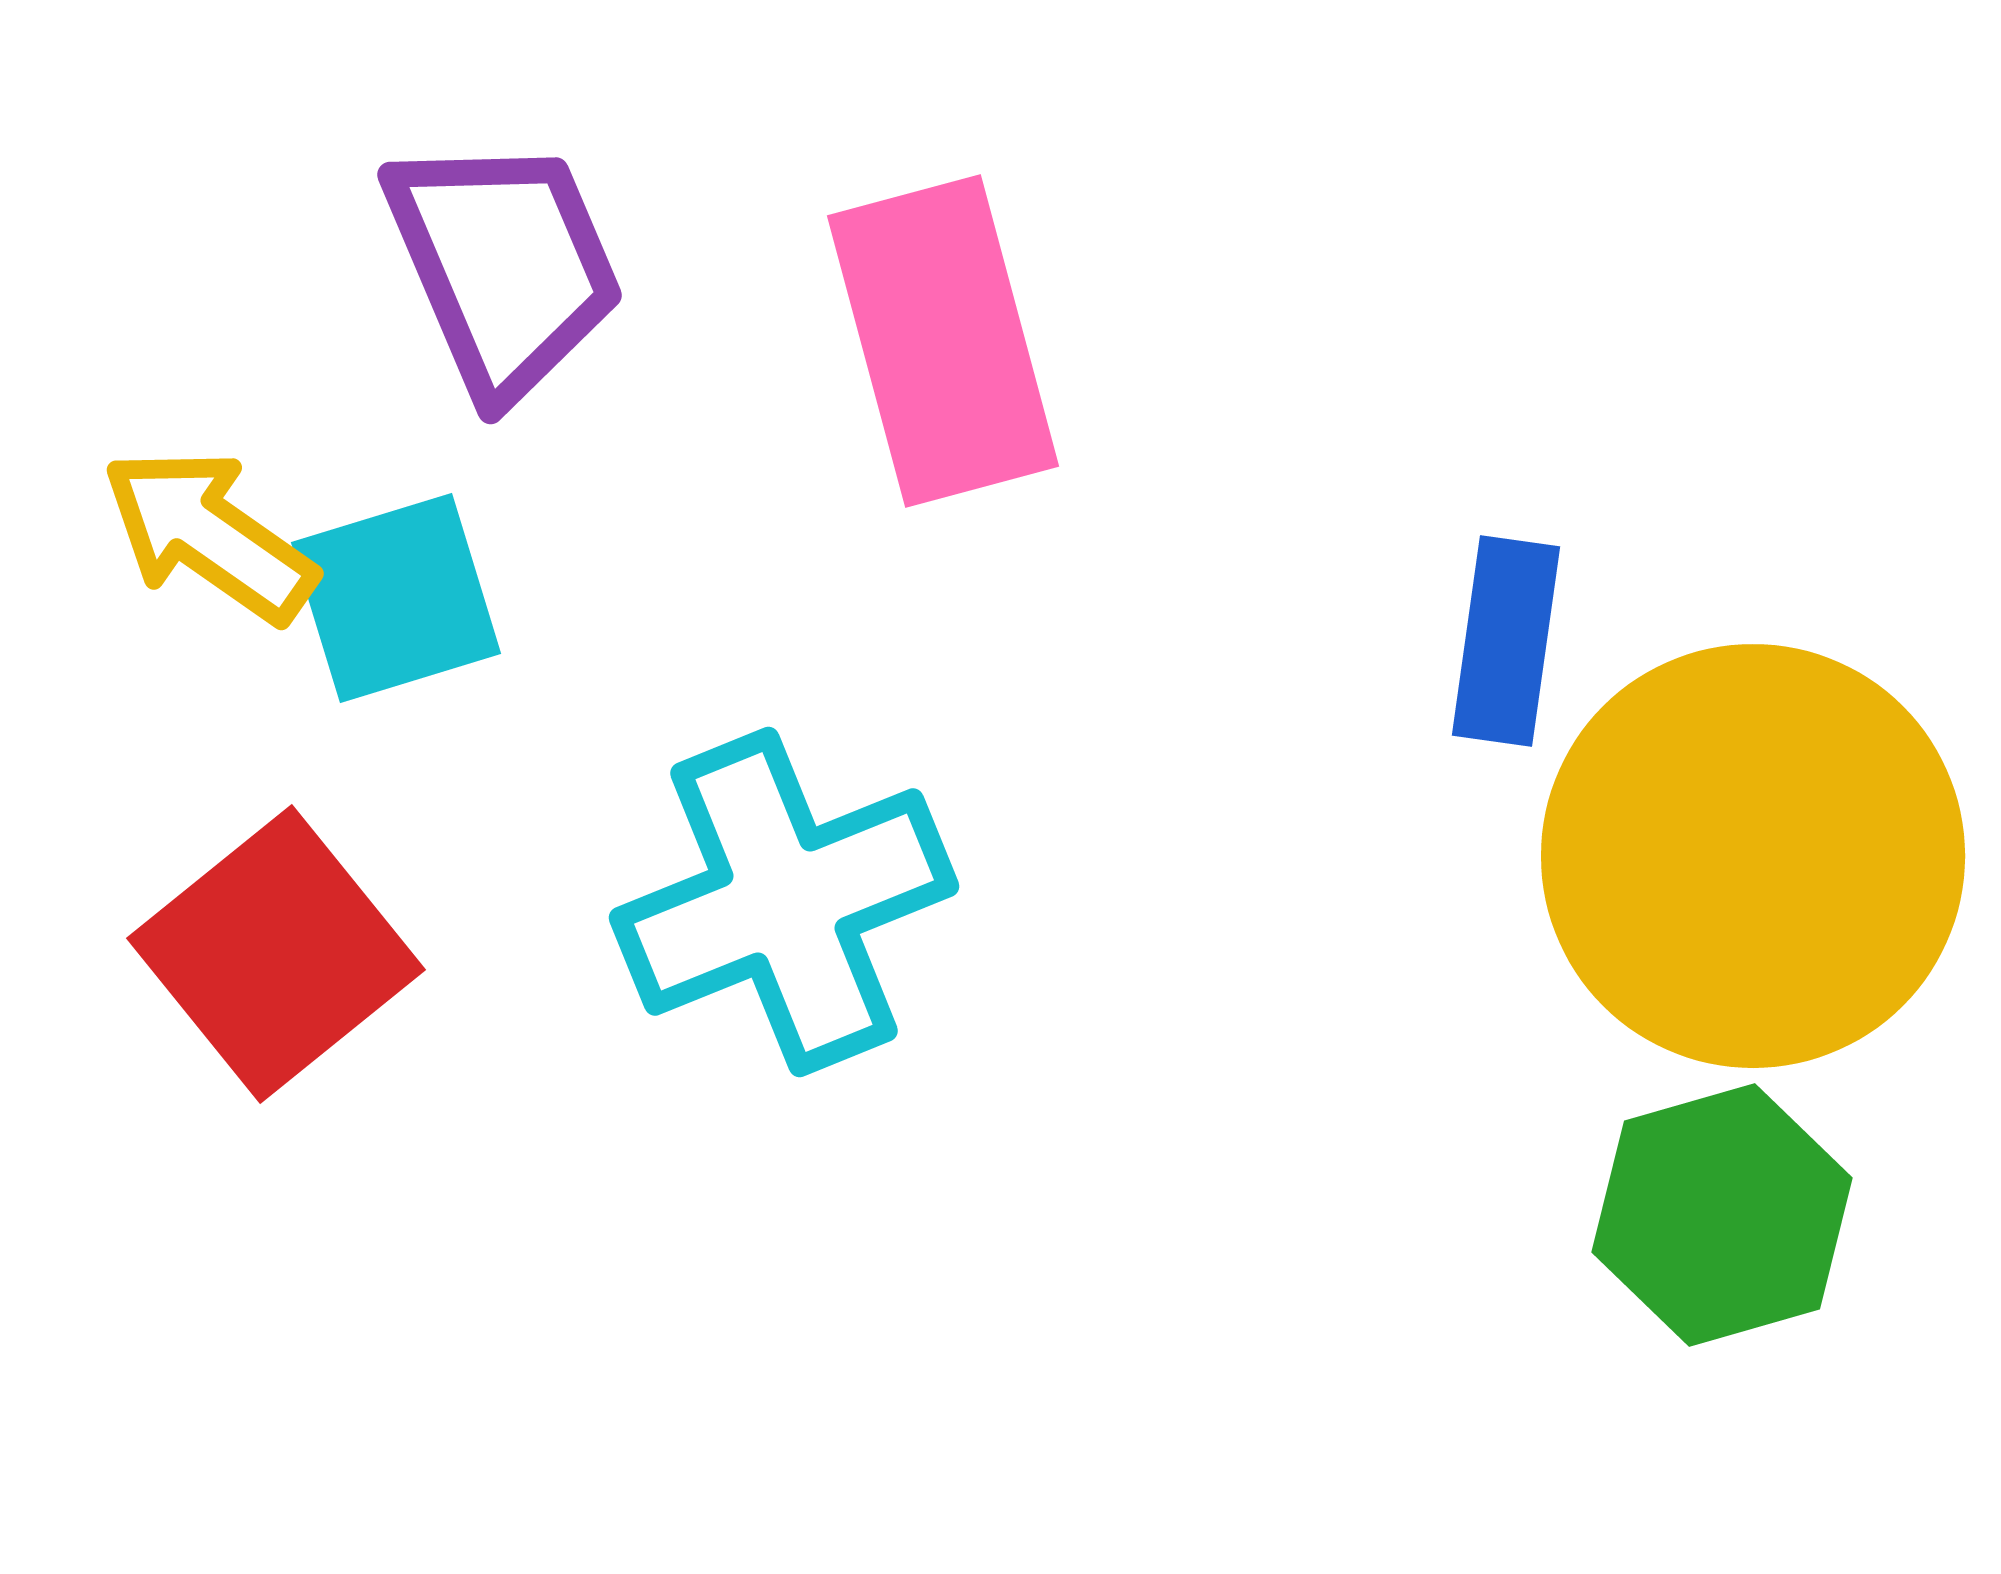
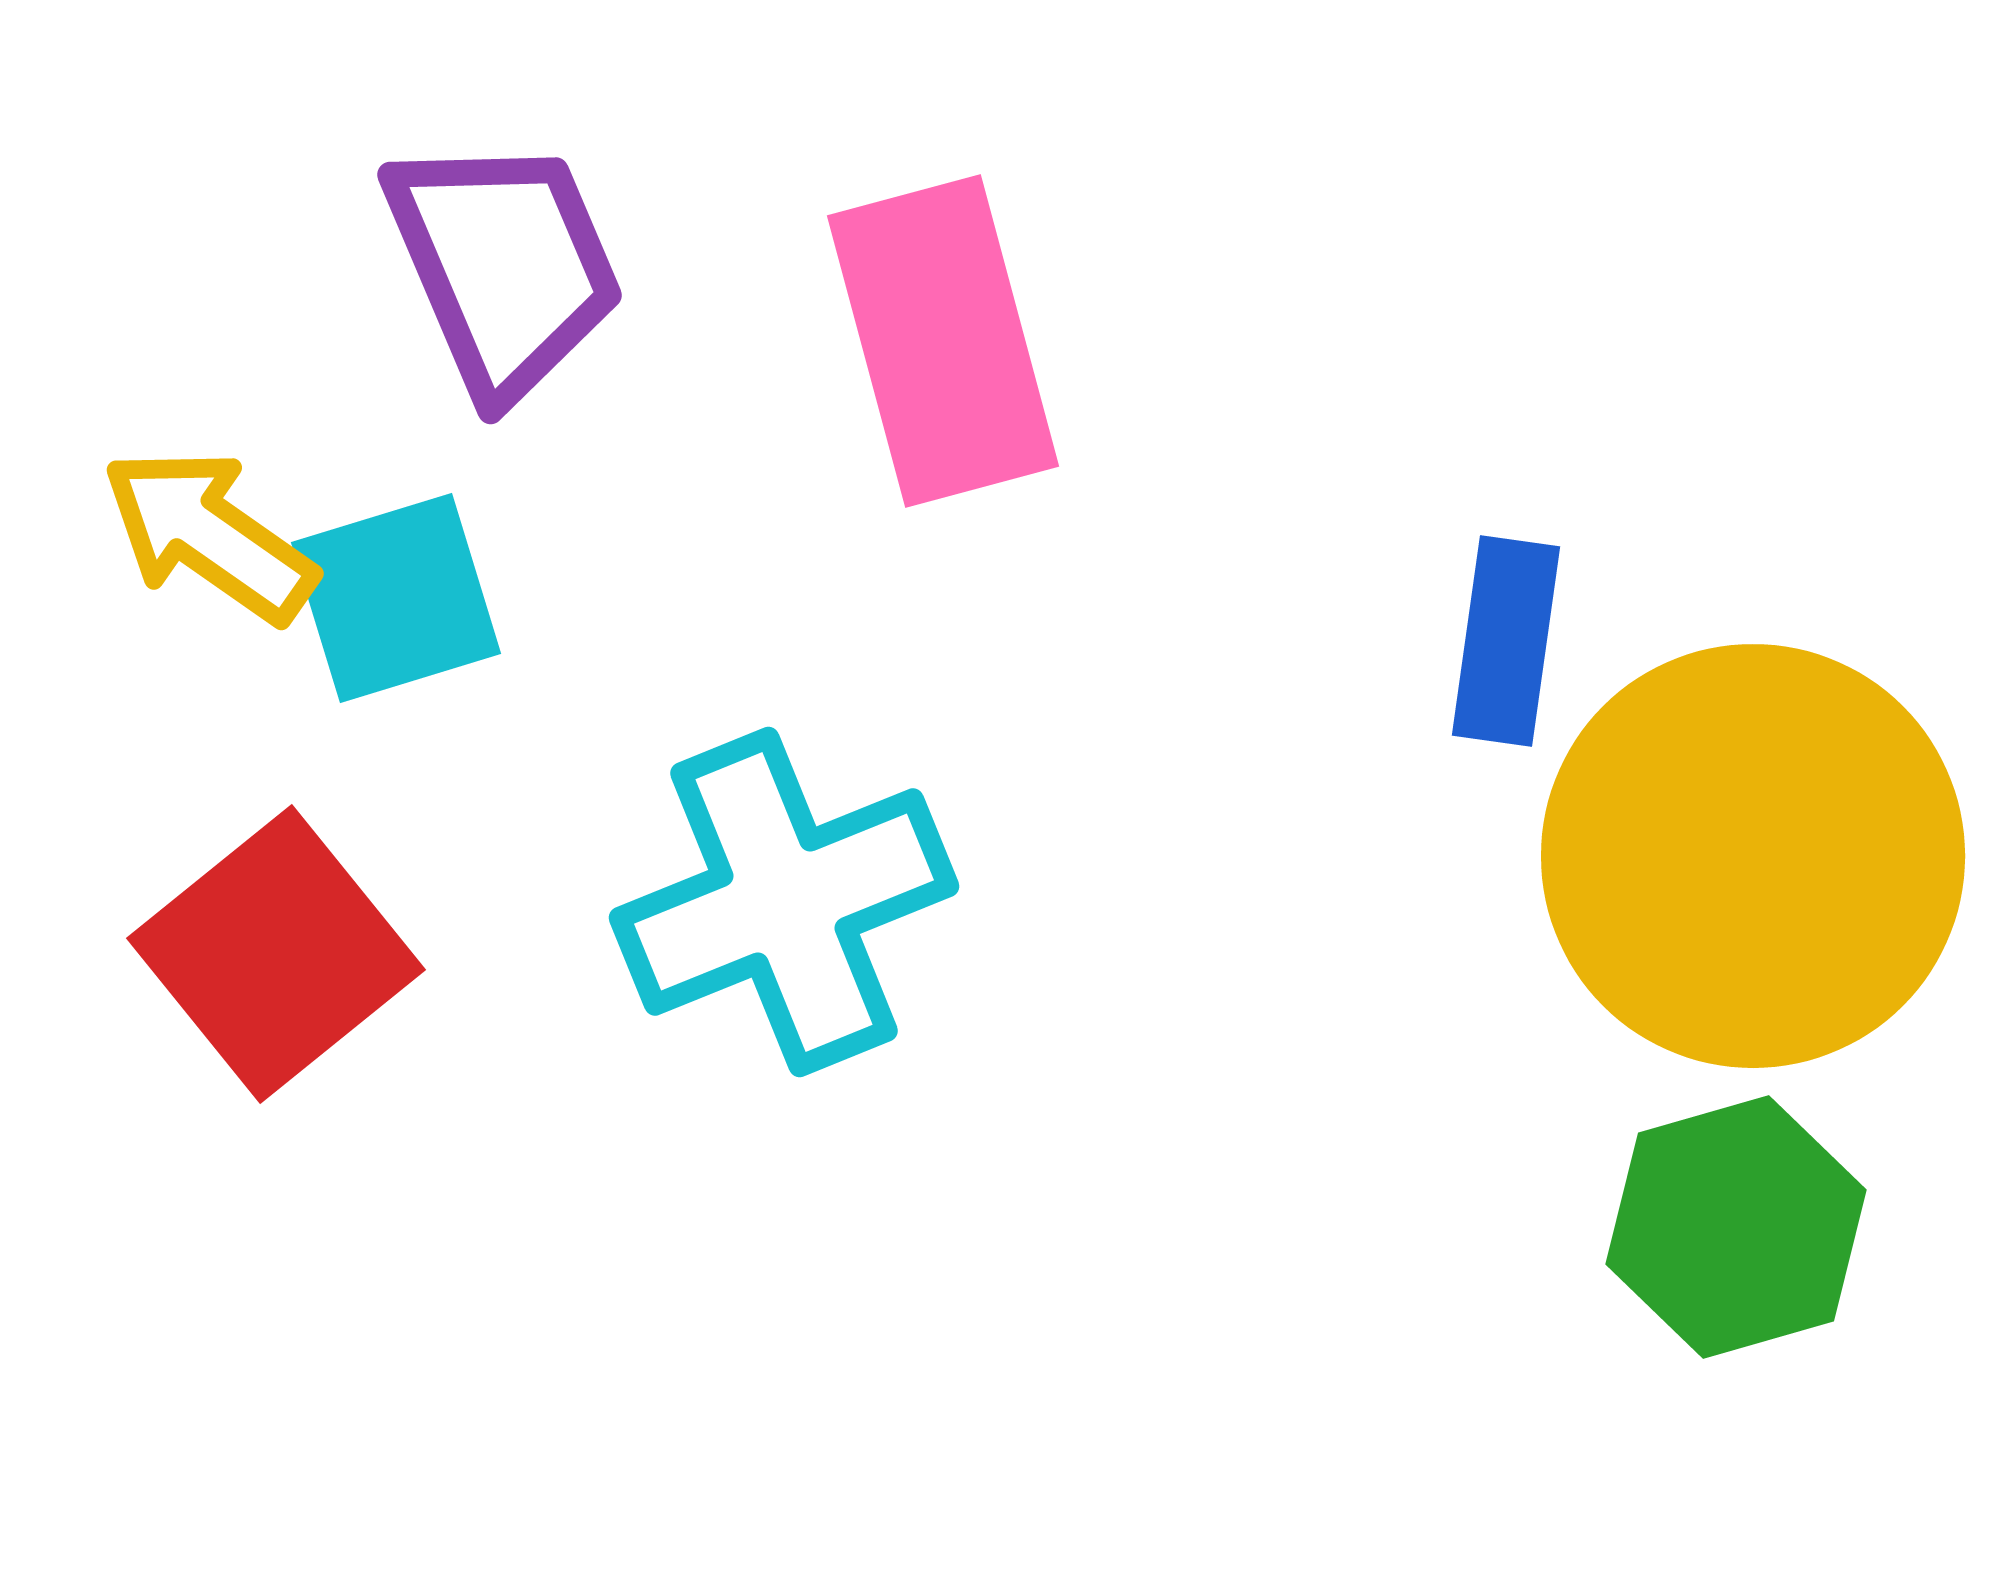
green hexagon: moved 14 px right, 12 px down
